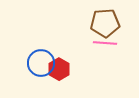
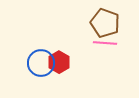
brown pentagon: rotated 24 degrees clockwise
red hexagon: moved 7 px up
